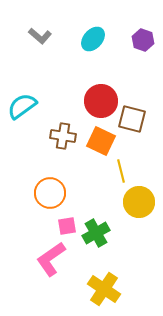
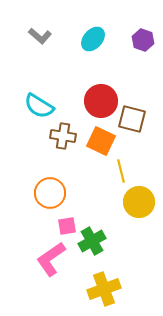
cyan semicircle: moved 17 px right; rotated 112 degrees counterclockwise
green cross: moved 4 px left, 8 px down
yellow cross: rotated 36 degrees clockwise
